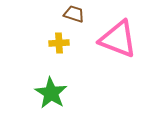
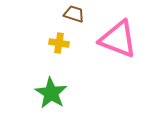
yellow cross: rotated 12 degrees clockwise
